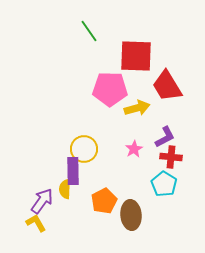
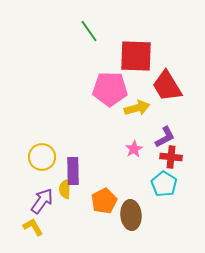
yellow circle: moved 42 px left, 8 px down
yellow L-shape: moved 3 px left, 4 px down
